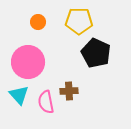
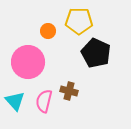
orange circle: moved 10 px right, 9 px down
brown cross: rotated 18 degrees clockwise
cyan triangle: moved 4 px left, 6 px down
pink semicircle: moved 2 px left, 1 px up; rotated 25 degrees clockwise
